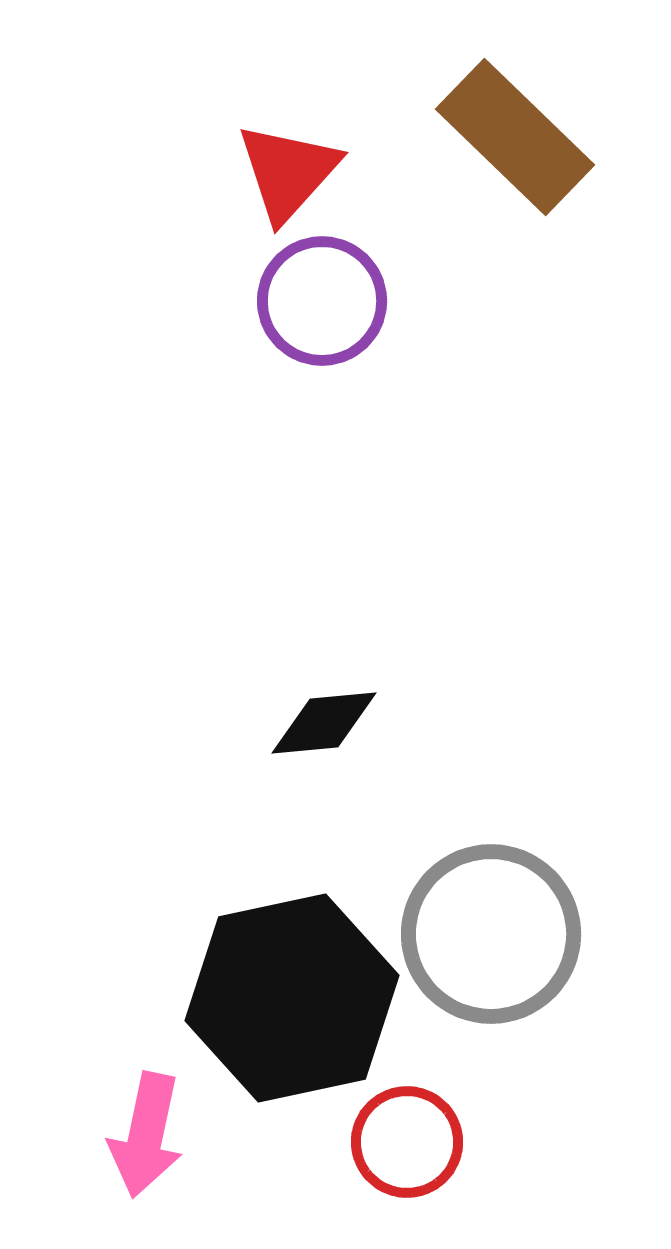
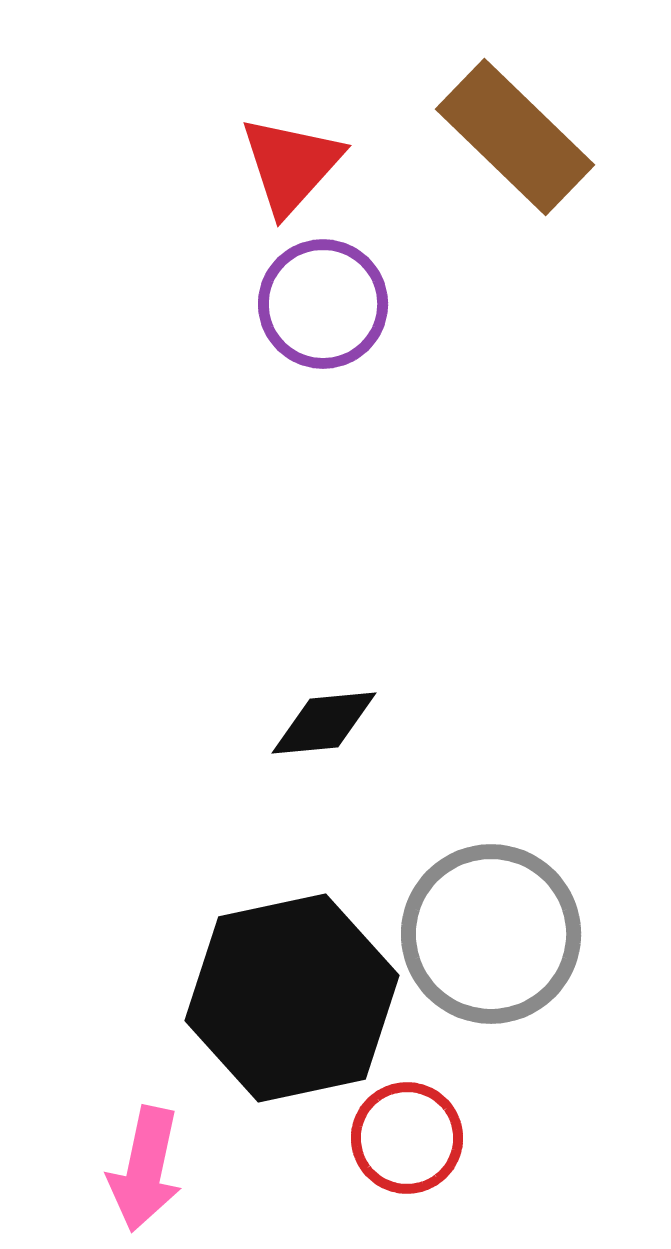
red triangle: moved 3 px right, 7 px up
purple circle: moved 1 px right, 3 px down
pink arrow: moved 1 px left, 34 px down
red circle: moved 4 px up
